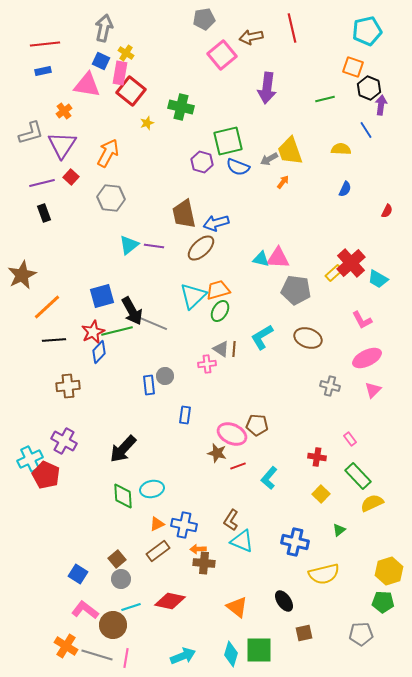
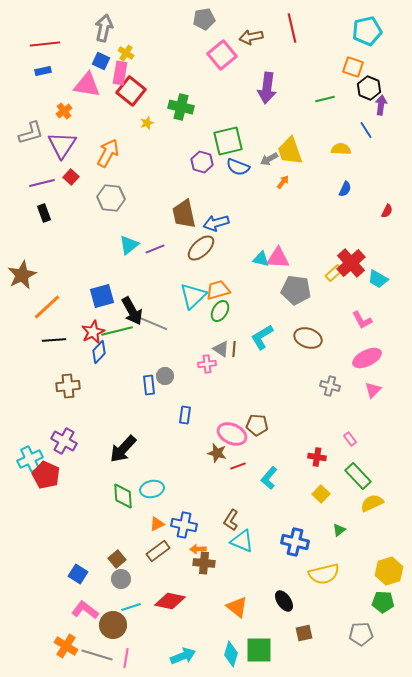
purple line at (154, 246): moved 1 px right, 3 px down; rotated 30 degrees counterclockwise
